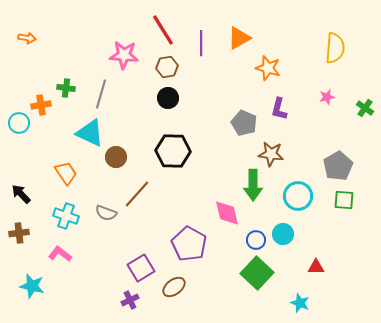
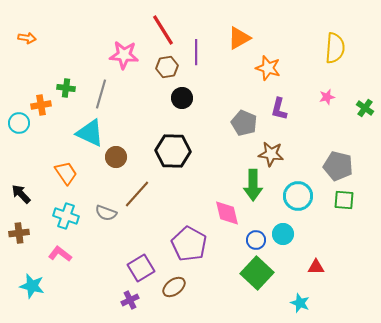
purple line at (201, 43): moved 5 px left, 9 px down
black circle at (168, 98): moved 14 px right
gray pentagon at (338, 166): rotated 28 degrees counterclockwise
